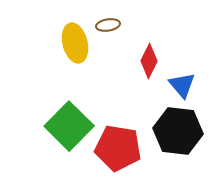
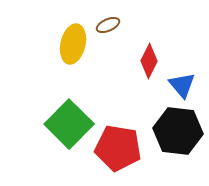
brown ellipse: rotated 15 degrees counterclockwise
yellow ellipse: moved 2 px left, 1 px down; rotated 27 degrees clockwise
green square: moved 2 px up
